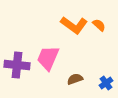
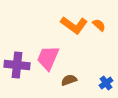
brown semicircle: moved 6 px left, 1 px down
